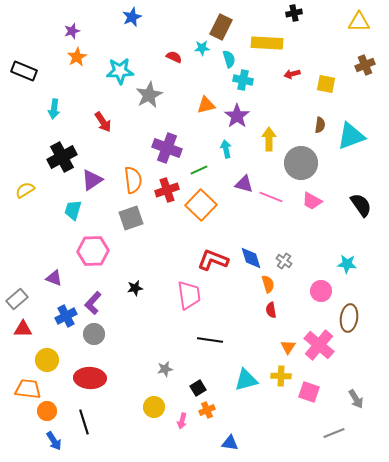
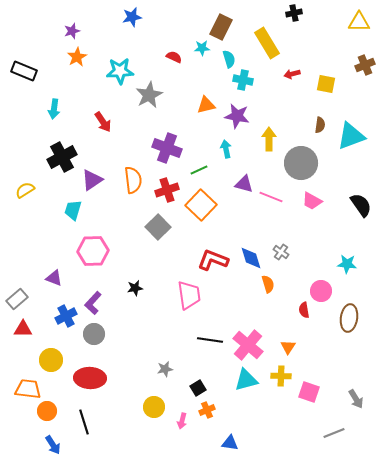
blue star at (132, 17): rotated 12 degrees clockwise
yellow rectangle at (267, 43): rotated 56 degrees clockwise
purple star at (237, 116): rotated 25 degrees counterclockwise
gray square at (131, 218): moved 27 px right, 9 px down; rotated 25 degrees counterclockwise
gray cross at (284, 261): moved 3 px left, 9 px up
red semicircle at (271, 310): moved 33 px right
pink cross at (319, 345): moved 71 px left
yellow circle at (47, 360): moved 4 px right
blue arrow at (54, 441): moved 1 px left, 4 px down
